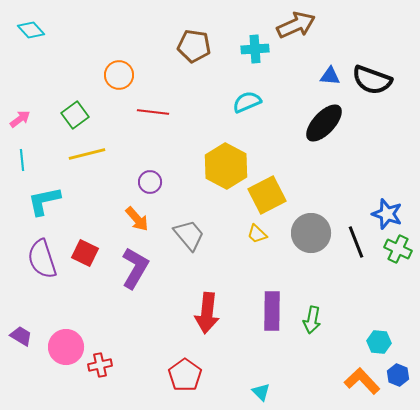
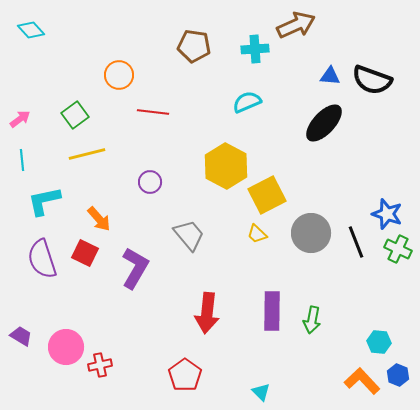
orange arrow: moved 38 px left
